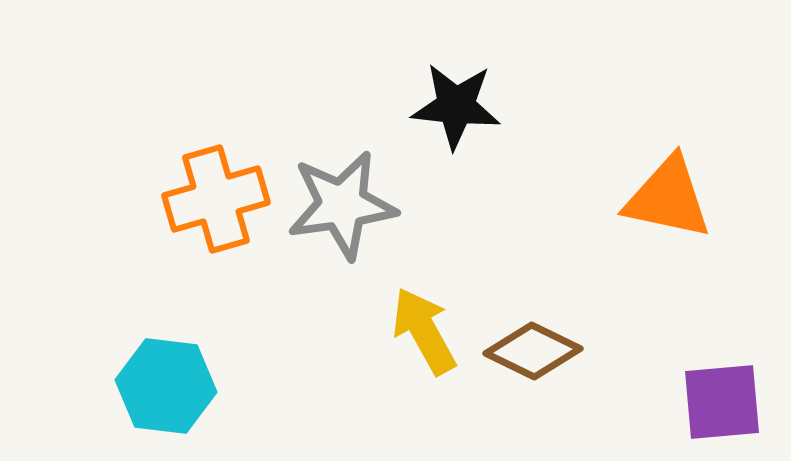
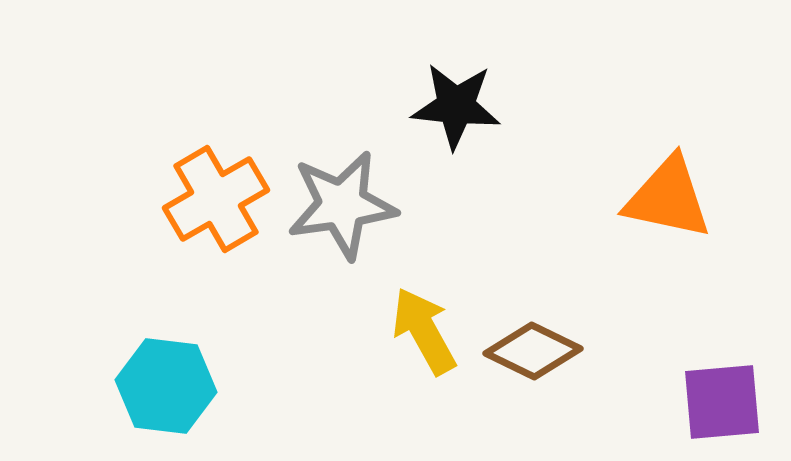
orange cross: rotated 14 degrees counterclockwise
